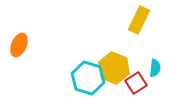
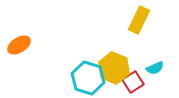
orange ellipse: rotated 35 degrees clockwise
cyan semicircle: rotated 60 degrees clockwise
red square: moved 3 px left, 1 px up
